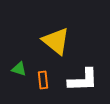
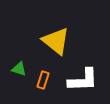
orange rectangle: rotated 24 degrees clockwise
